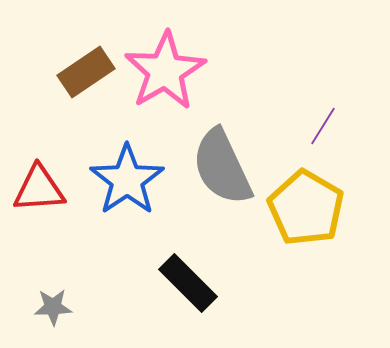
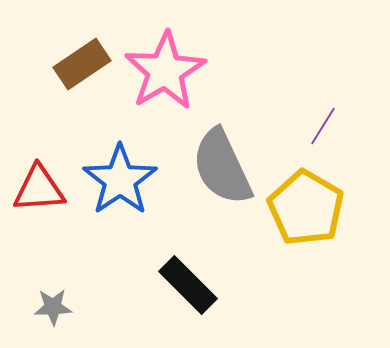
brown rectangle: moved 4 px left, 8 px up
blue star: moved 7 px left
black rectangle: moved 2 px down
